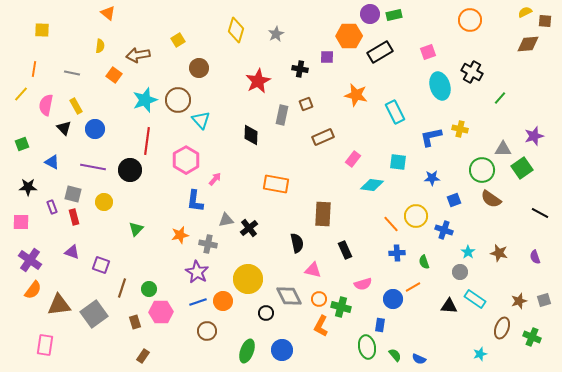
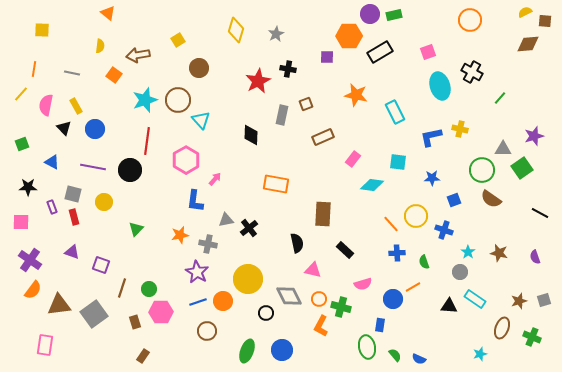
black cross at (300, 69): moved 12 px left
black rectangle at (345, 250): rotated 24 degrees counterclockwise
